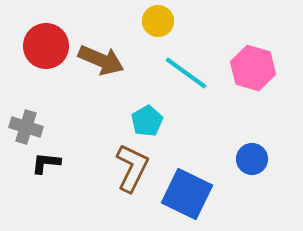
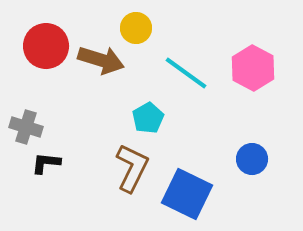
yellow circle: moved 22 px left, 7 px down
brown arrow: rotated 6 degrees counterclockwise
pink hexagon: rotated 12 degrees clockwise
cyan pentagon: moved 1 px right, 3 px up
